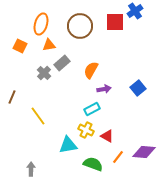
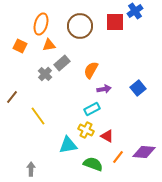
gray cross: moved 1 px right, 1 px down
brown line: rotated 16 degrees clockwise
